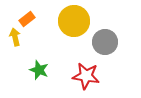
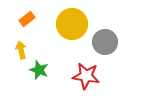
yellow circle: moved 2 px left, 3 px down
yellow arrow: moved 6 px right, 13 px down
